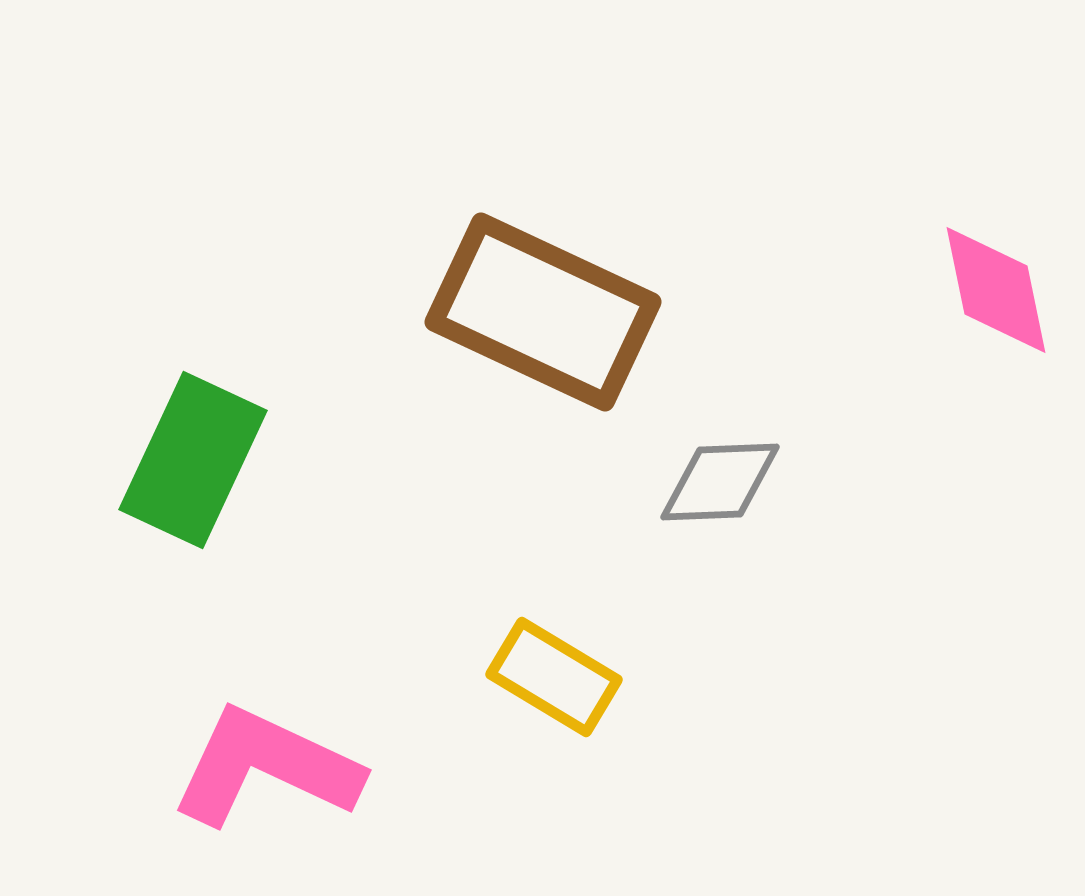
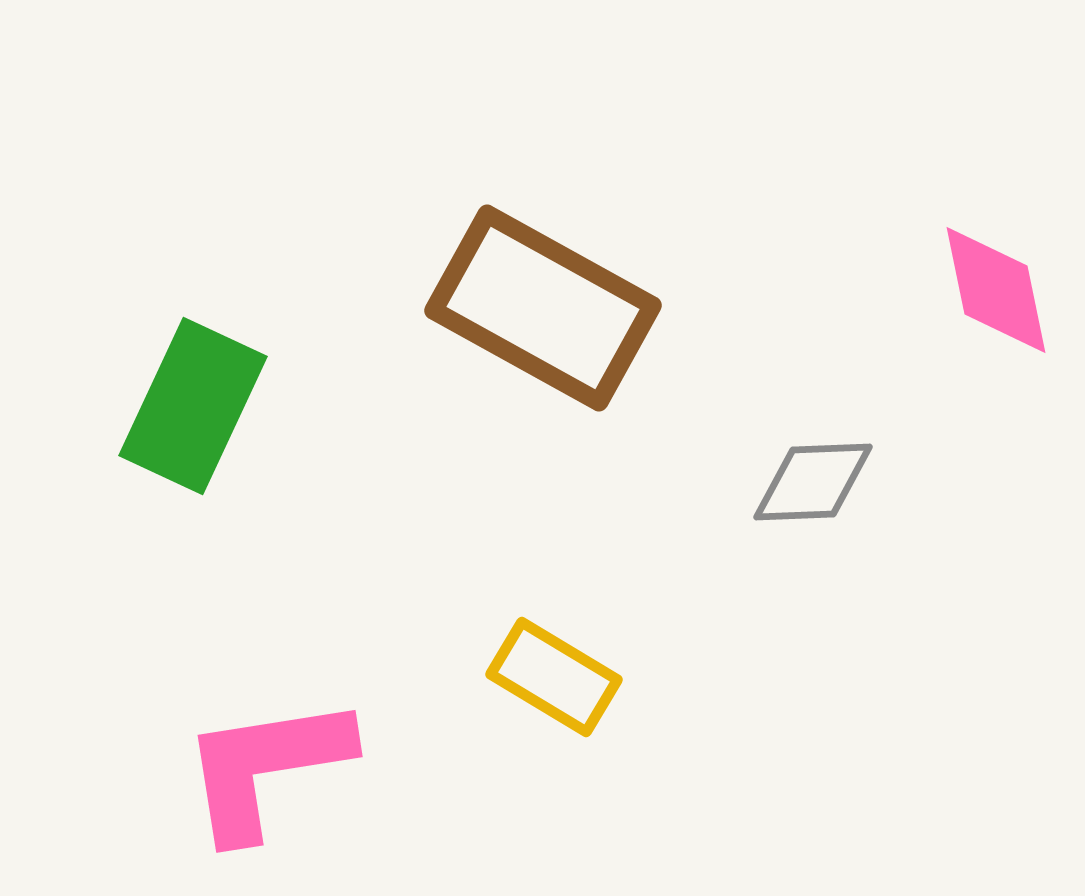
brown rectangle: moved 4 px up; rotated 4 degrees clockwise
green rectangle: moved 54 px up
gray diamond: moved 93 px right
pink L-shape: rotated 34 degrees counterclockwise
